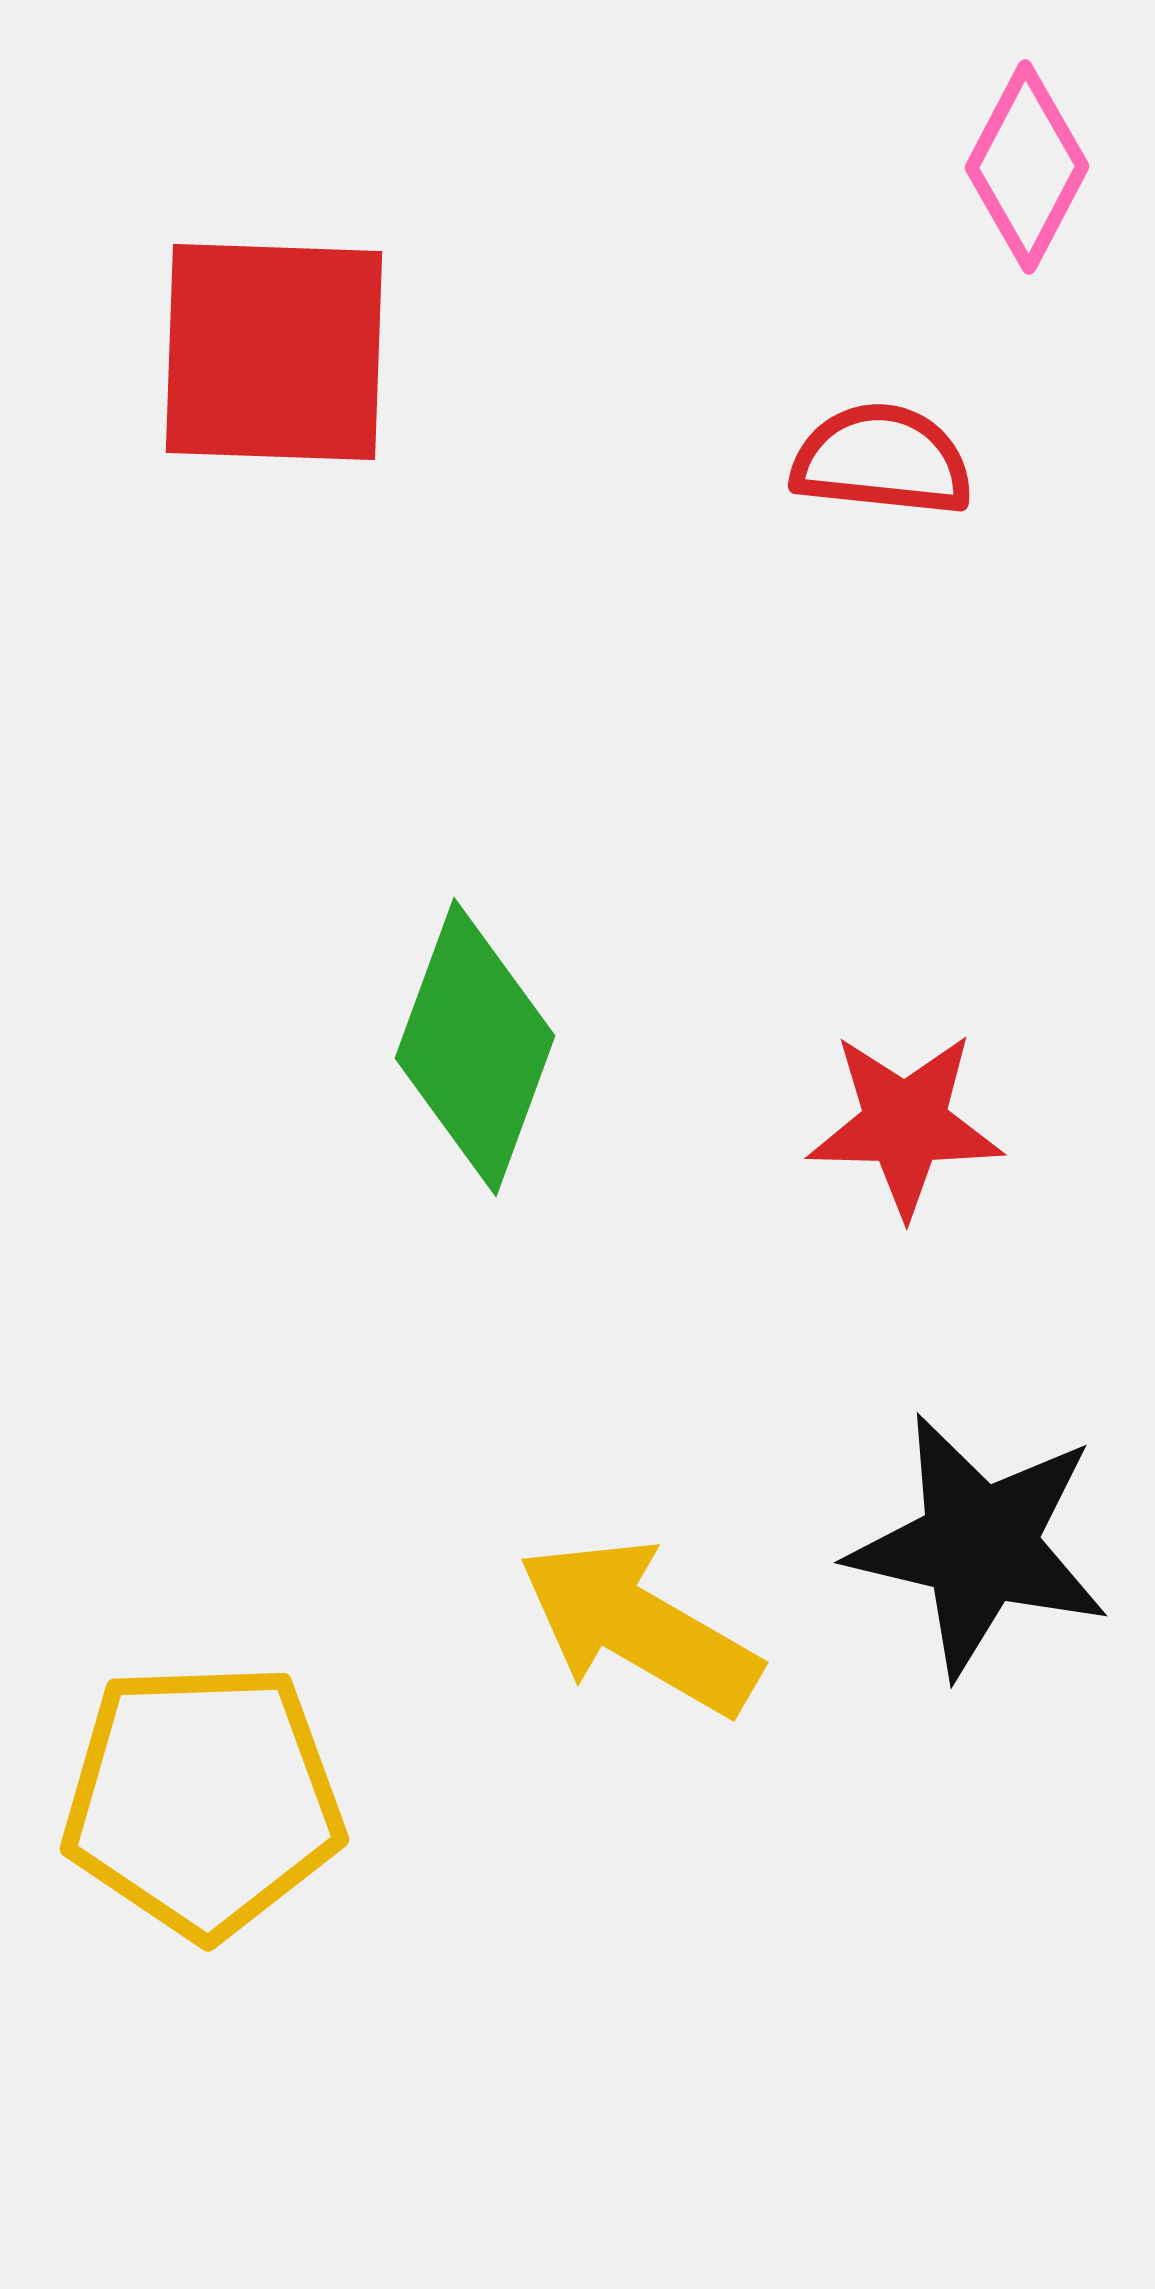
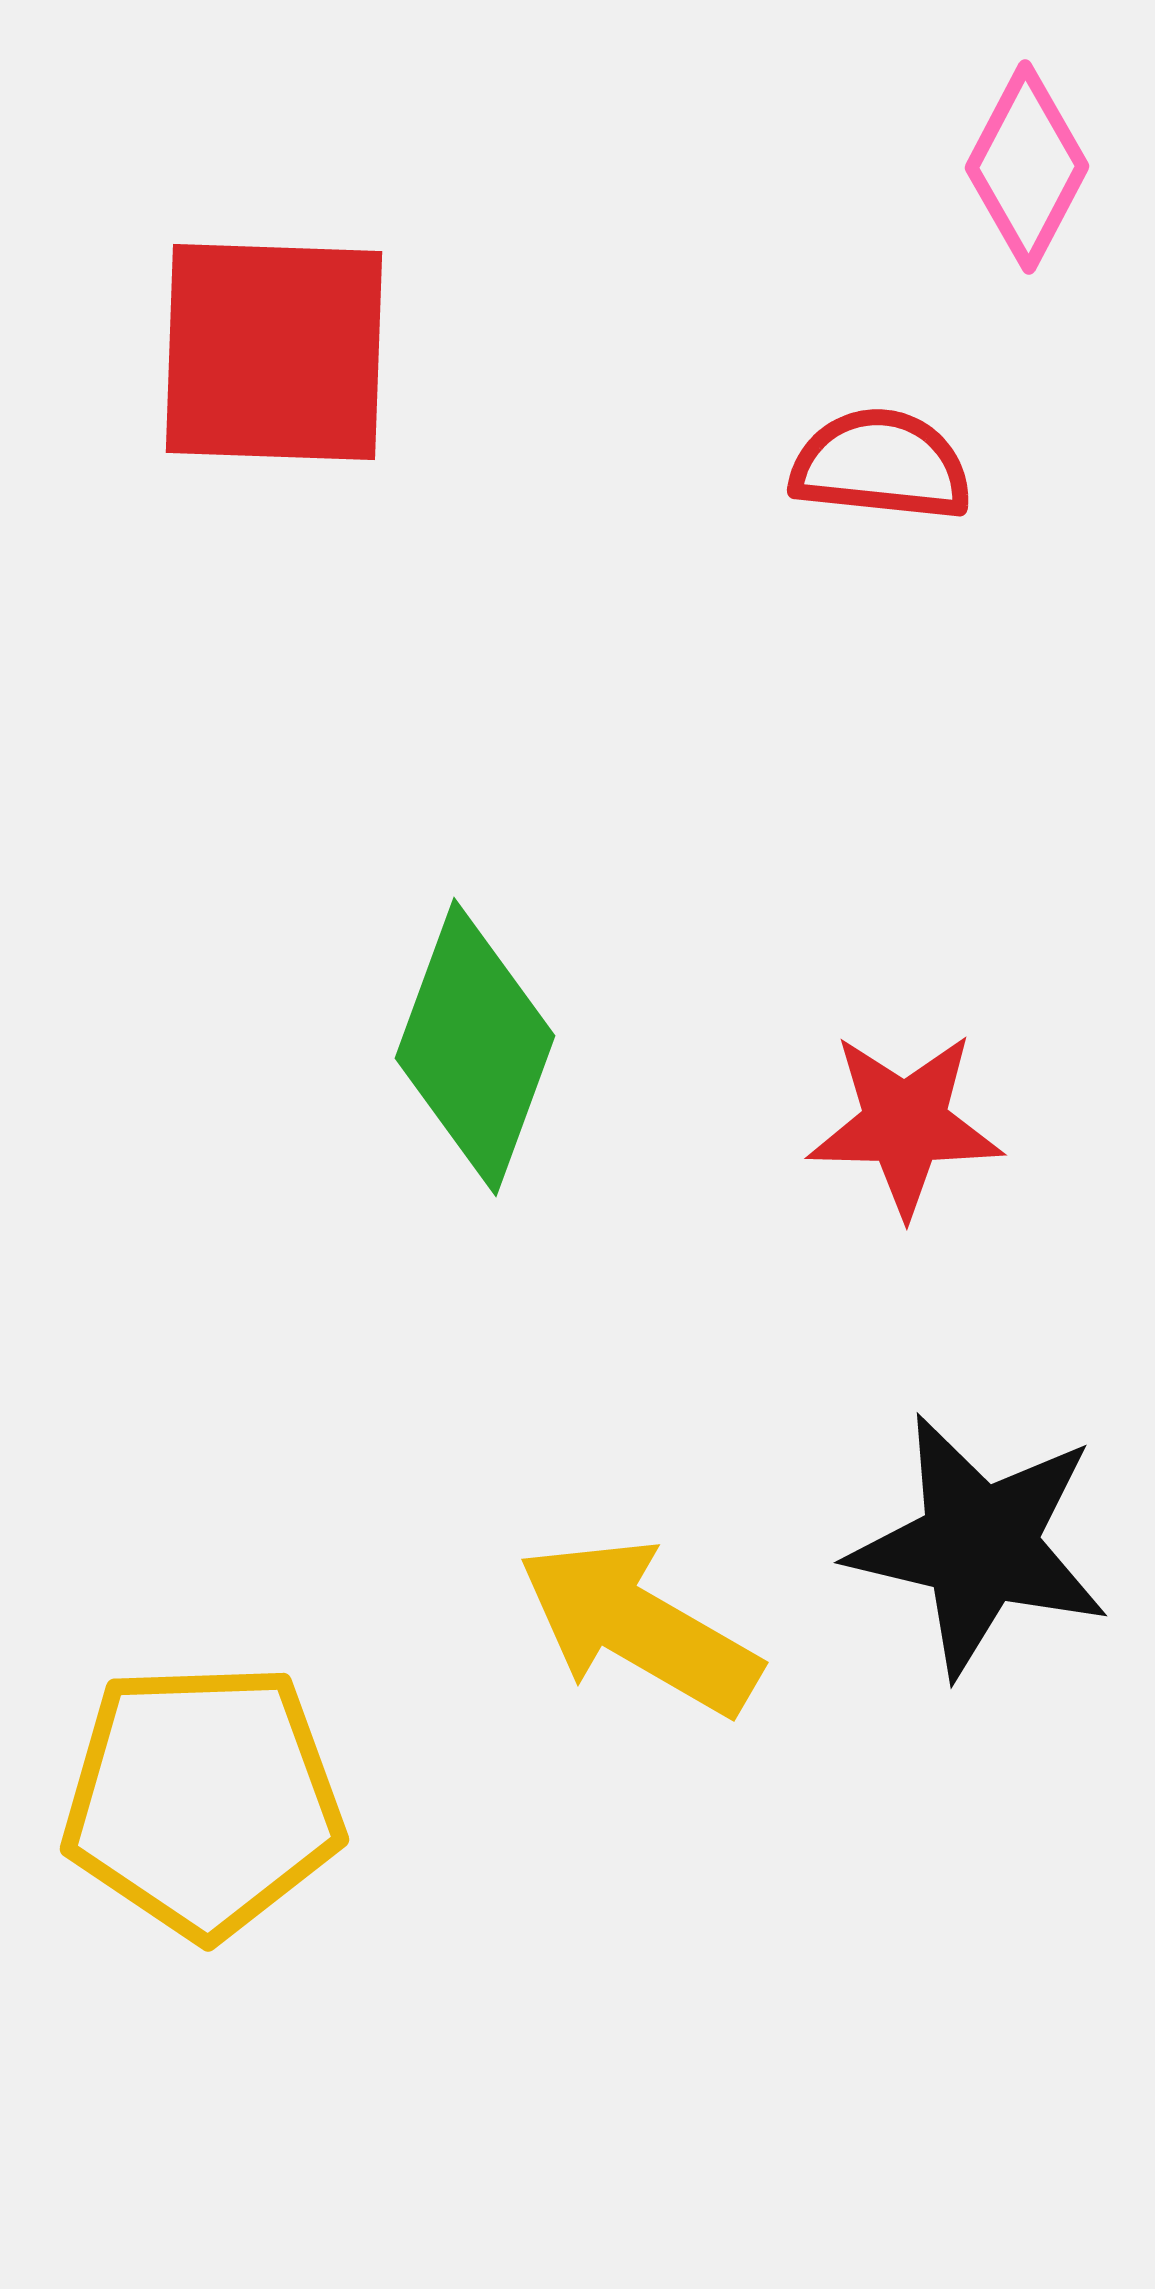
red semicircle: moved 1 px left, 5 px down
